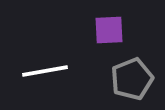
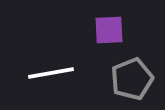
white line: moved 6 px right, 2 px down
